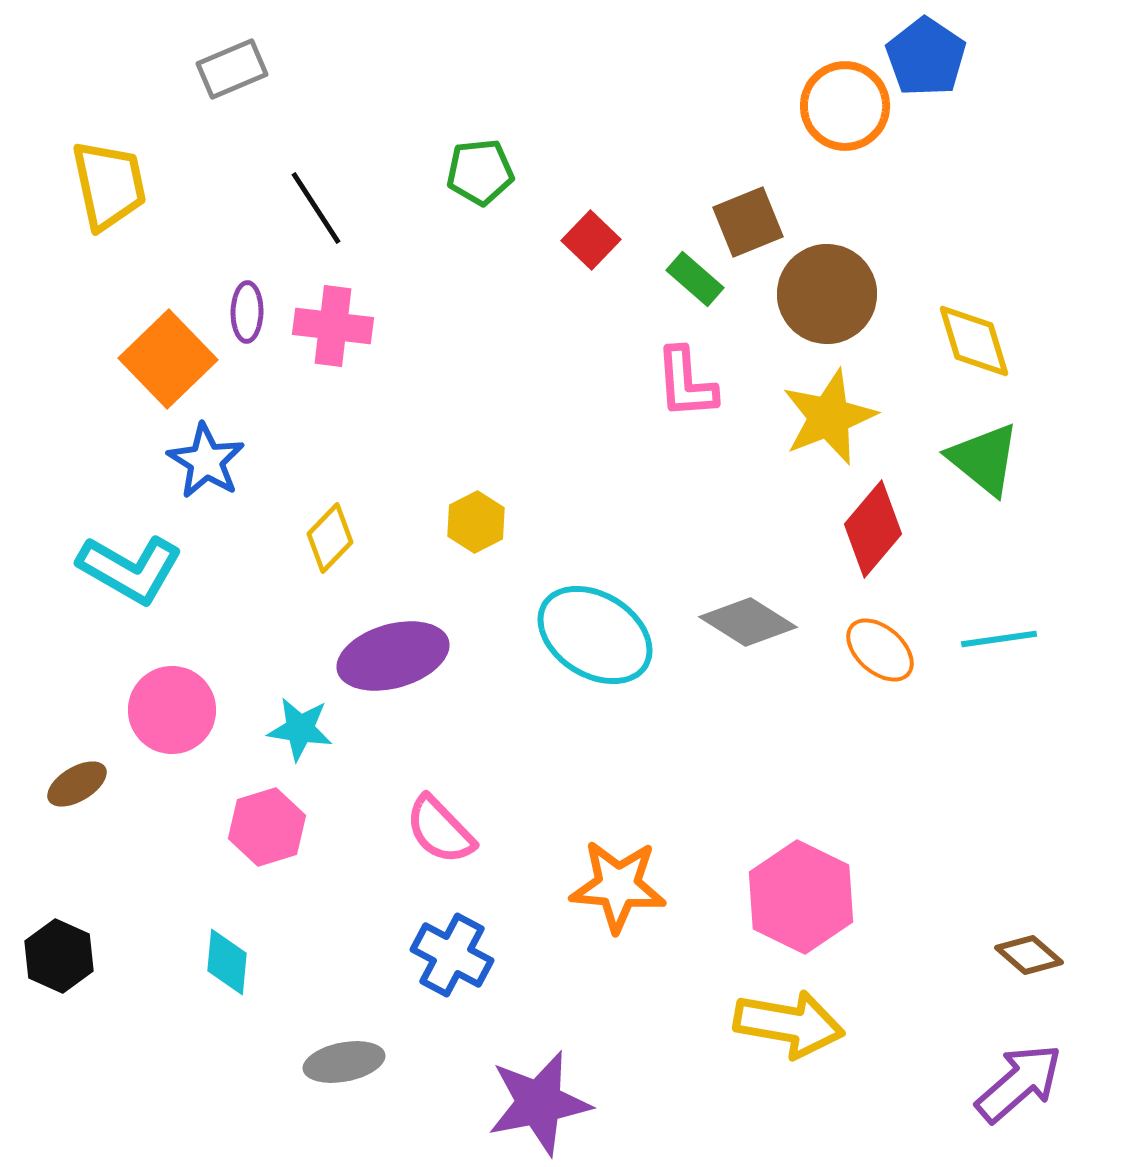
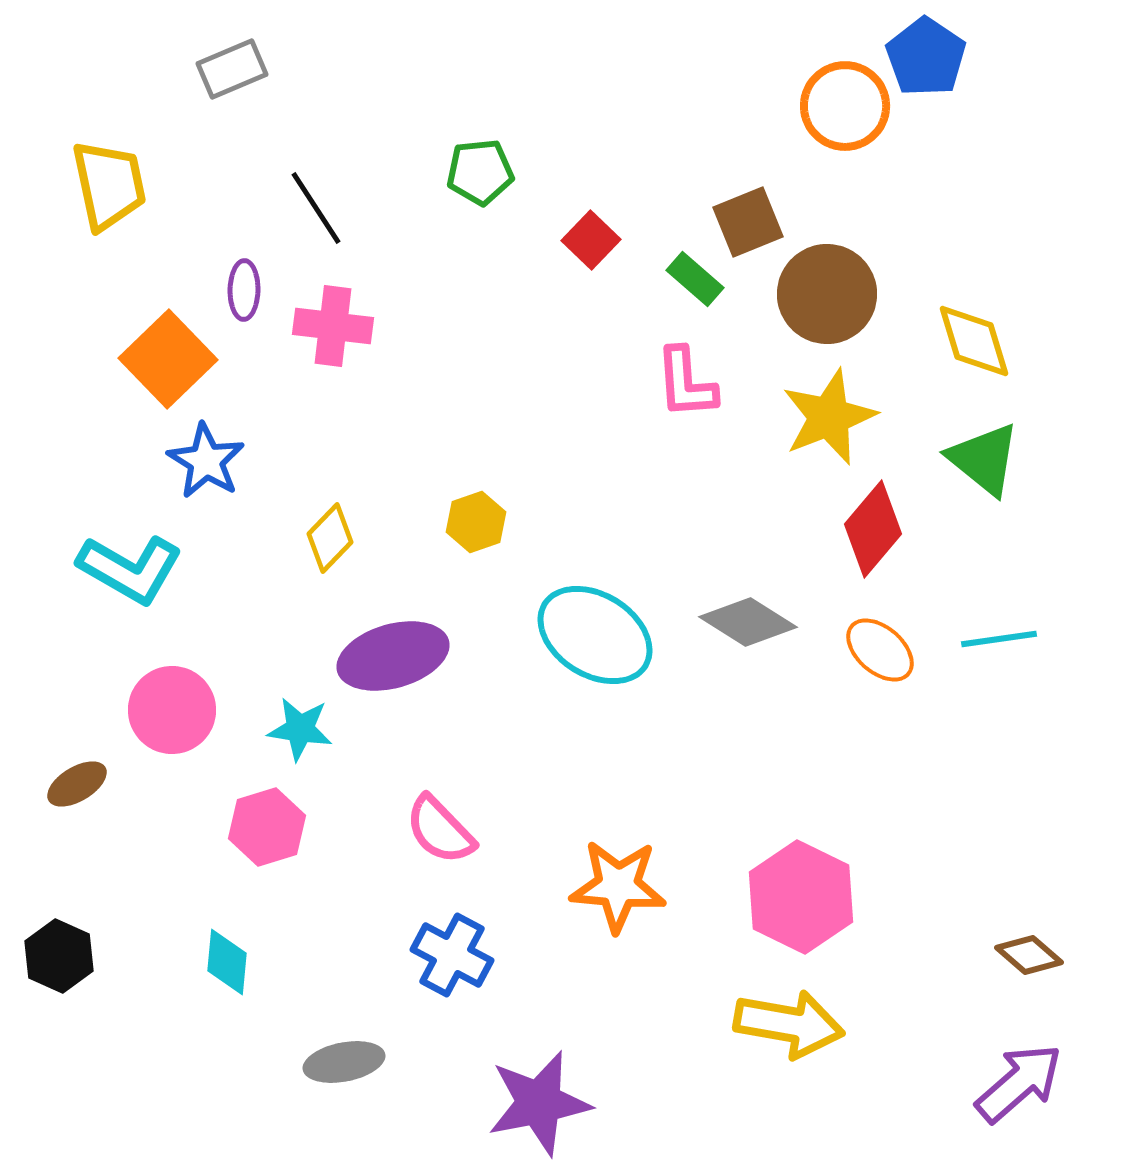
purple ellipse at (247, 312): moved 3 px left, 22 px up
yellow hexagon at (476, 522): rotated 8 degrees clockwise
